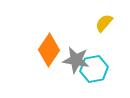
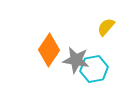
yellow semicircle: moved 2 px right, 4 px down
